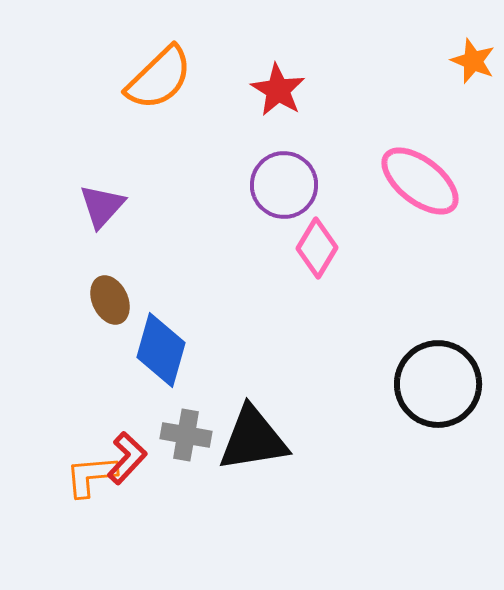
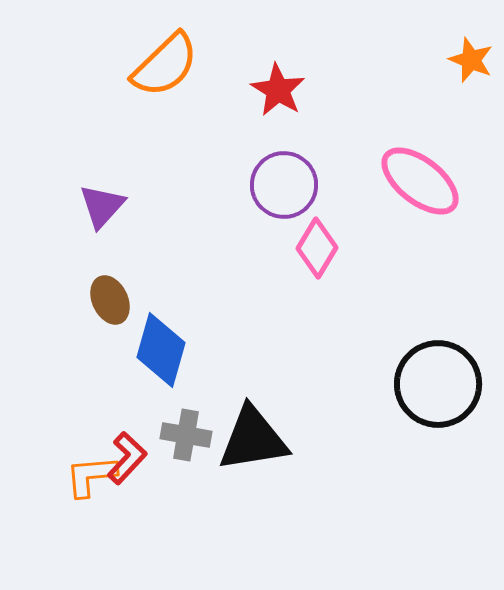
orange star: moved 2 px left, 1 px up
orange semicircle: moved 6 px right, 13 px up
